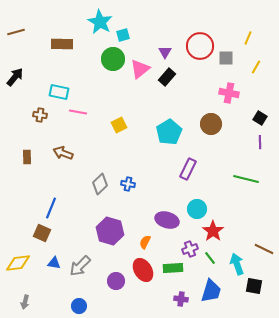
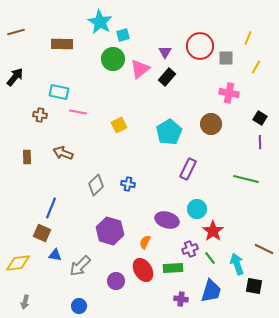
gray diamond at (100, 184): moved 4 px left, 1 px down
blue triangle at (54, 263): moved 1 px right, 8 px up
